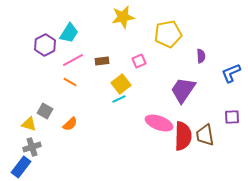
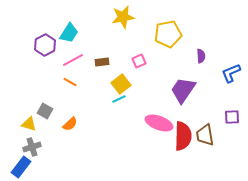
brown rectangle: moved 1 px down
